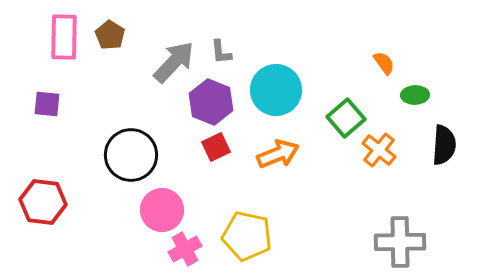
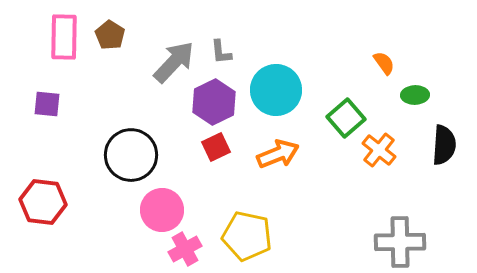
purple hexagon: moved 3 px right; rotated 12 degrees clockwise
